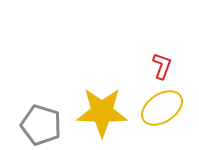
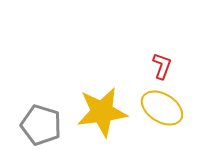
yellow ellipse: rotated 66 degrees clockwise
yellow star: rotated 9 degrees counterclockwise
